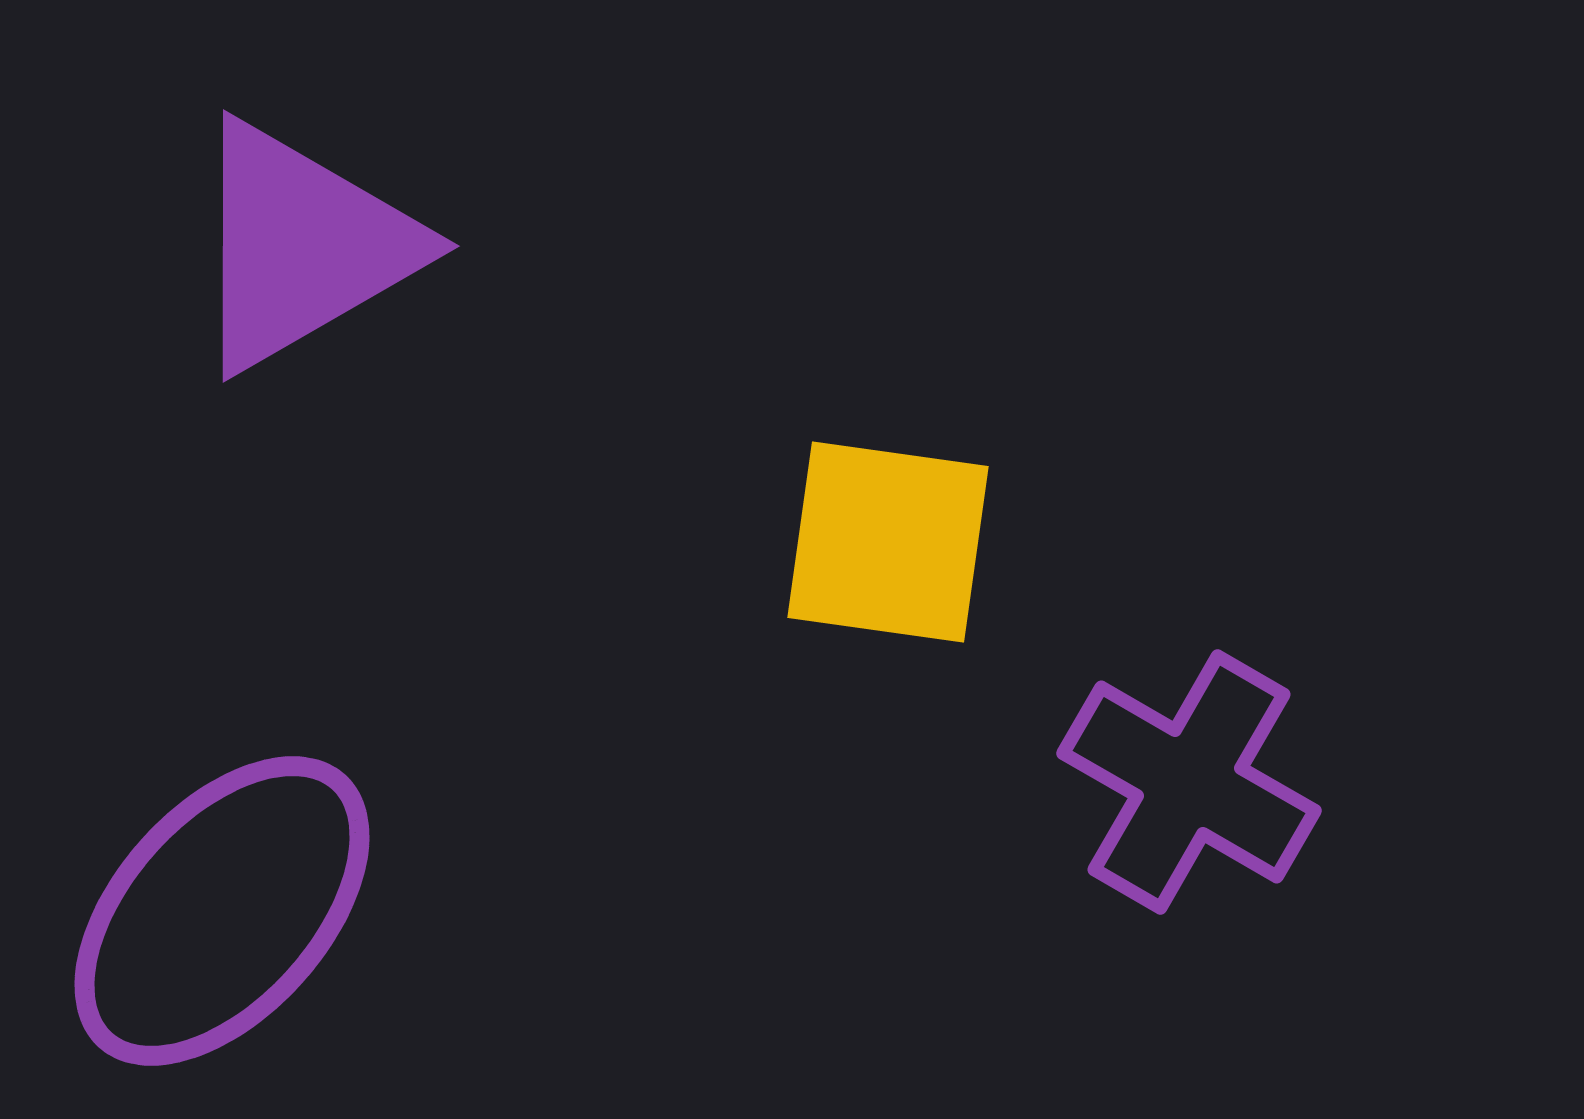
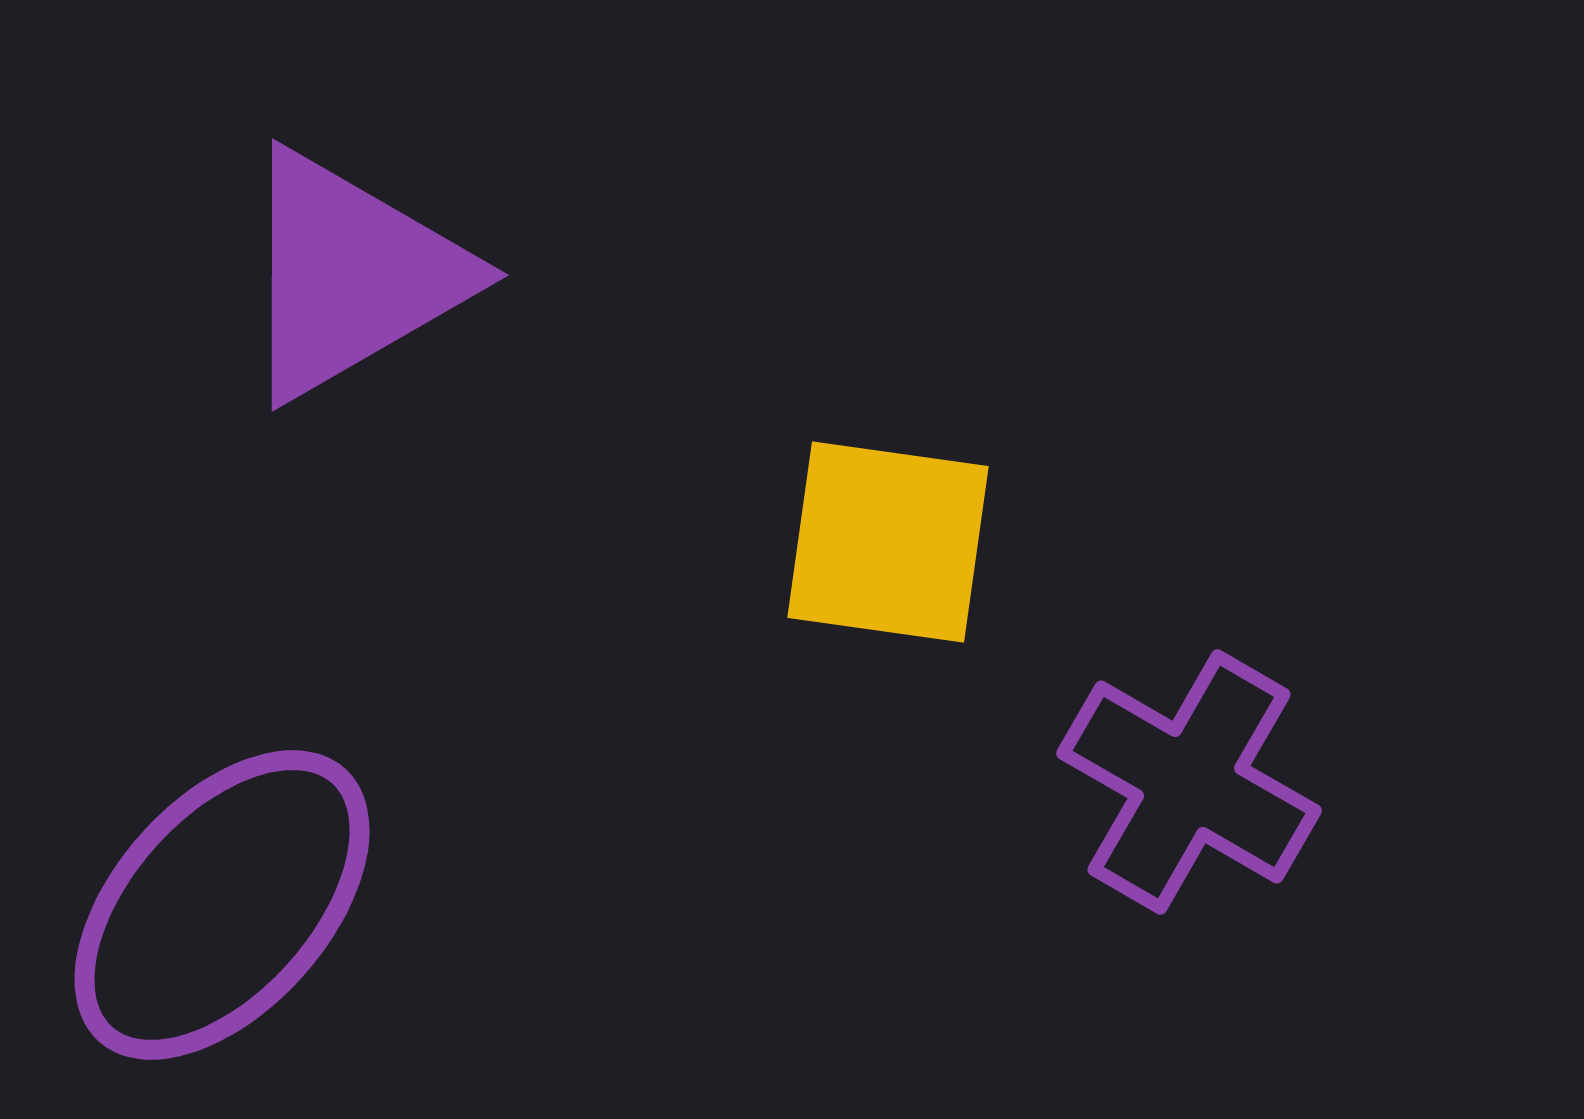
purple triangle: moved 49 px right, 29 px down
purple ellipse: moved 6 px up
